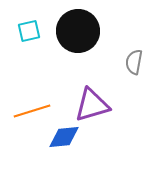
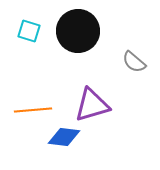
cyan square: rotated 30 degrees clockwise
gray semicircle: rotated 60 degrees counterclockwise
orange line: moved 1 px right, 1 px up; rotated 12 degrees clockwise
blue diamond: rotated 12 degrees clockwise
